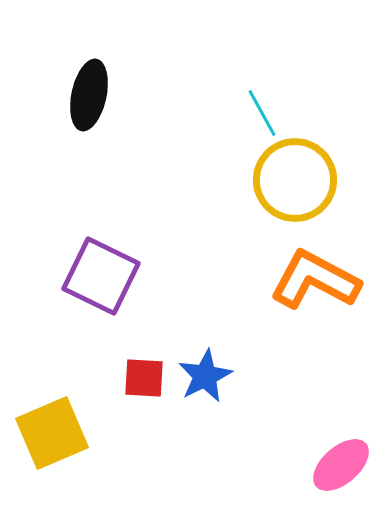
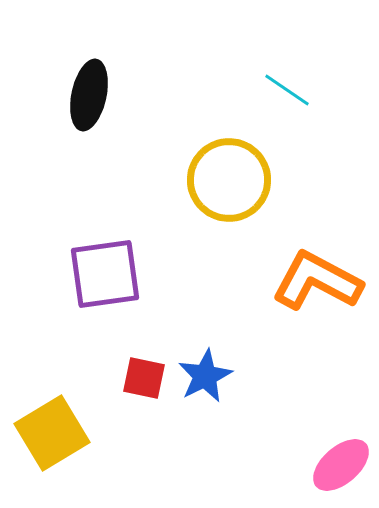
cyan line: moved 25 px right, 23 px up; rotated 27 degrees counterclockwise
yellow circle: moved 66 px left
purple square: moved 4 px right, 2 px up; rotated 34 degrees counterclockwise
orange L-shape: moved 2 px right, 1 px down
red square: rotated 9 degrees clockwise
yellow square: rotated 8 degrees counterclockwise
